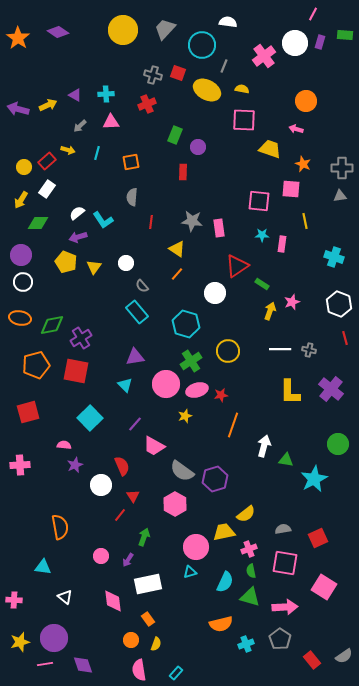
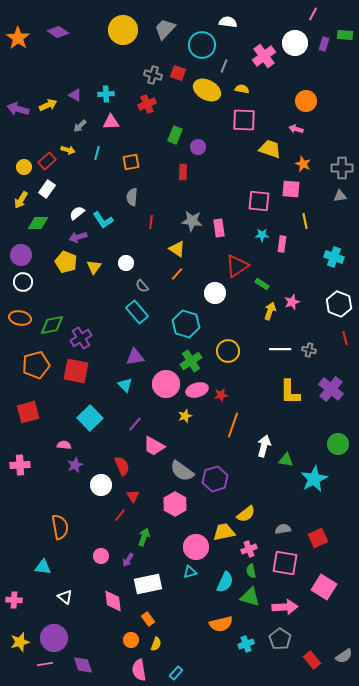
purple rectangle at (320, 42): moved 4 px right, 2 px down
